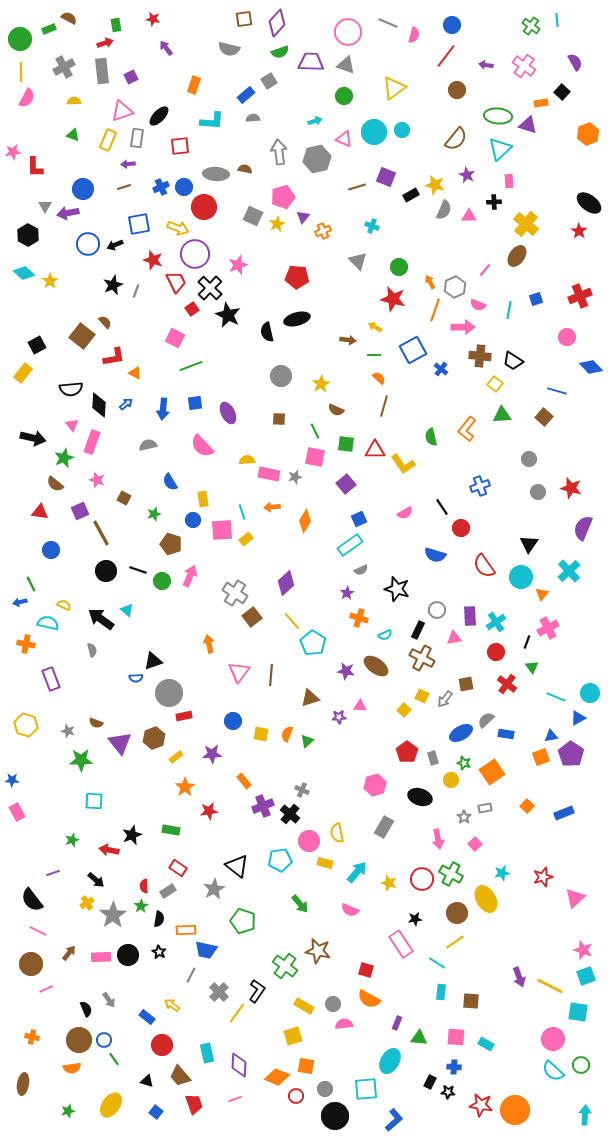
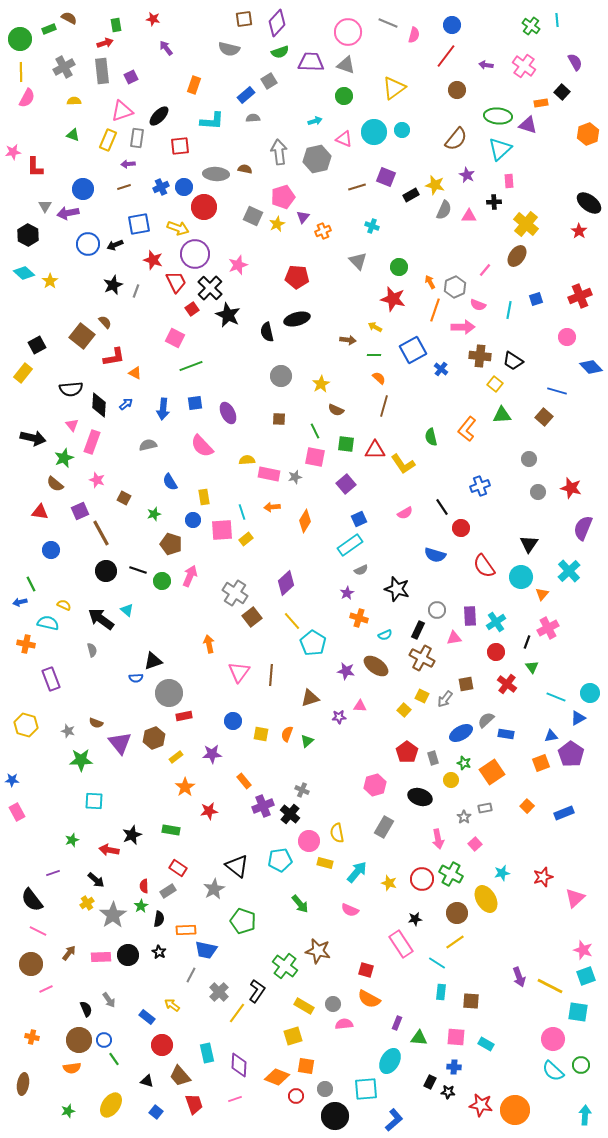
yellow rectangle at (203, 499): moved 1 px right, 2 px up
orange square at (541, 757): moved 6 px down
